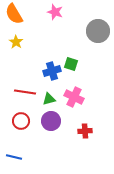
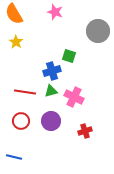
green square: moved 2 px left, 8 px up
green triangle: moved 2 px right, 8 px up
red cross: rotated 16 degrees counterclockwise
